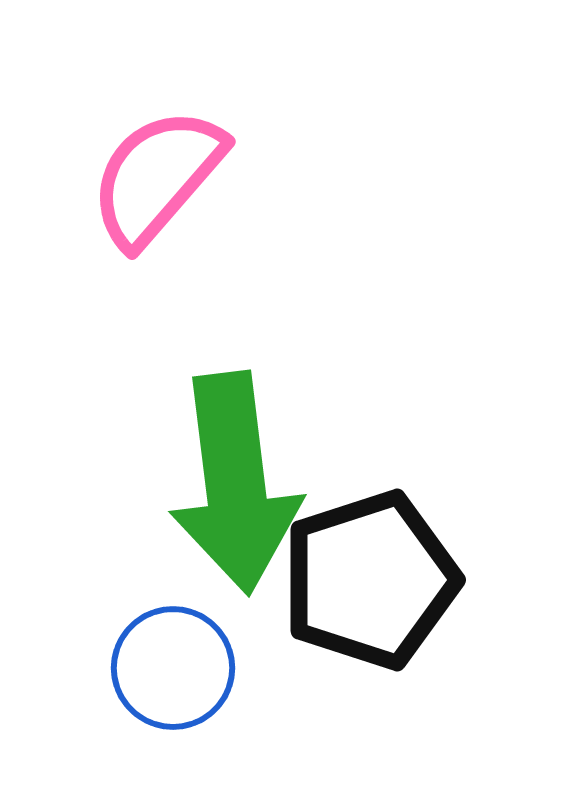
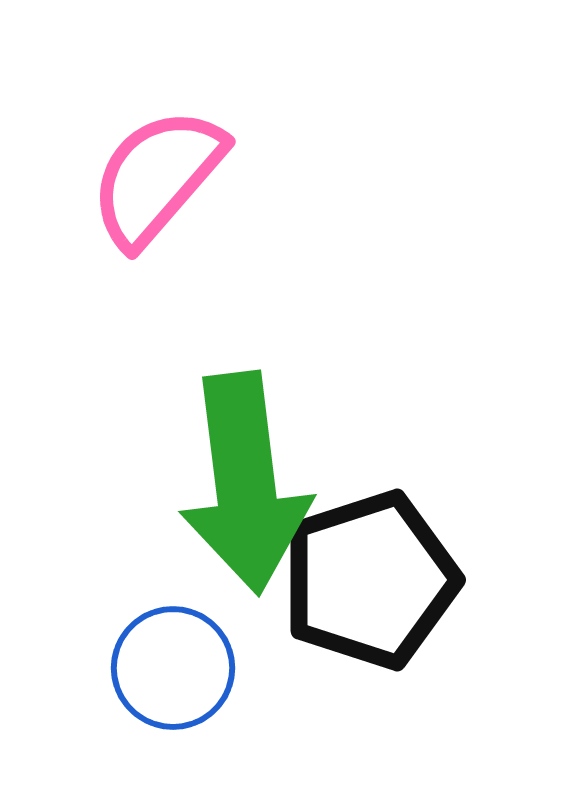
green arrow: moved 10 px right
